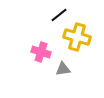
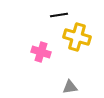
black line: rotated 30 degrees clockwise
gray triangle: moved 7 px right, 18 px down
